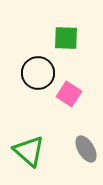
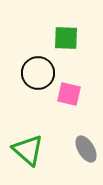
pink square: rotated 20 degrees counterclockwise
green triangle: moved 1 px left, 1 px up
